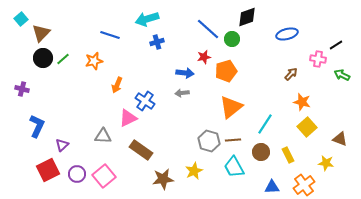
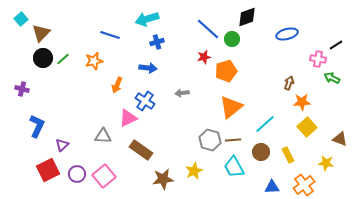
blue arrow at (185, 73): moved 37 px left, 5 px up
brown arrow at (291, 74): moved 2 px left, 9 px down; rotated 24 degrees counterclockwise
green arrow at (342, 75): moved 10 px left, 3 px down
orange star at (302, 102): rotated 18 degrees counterclockwise
cyan line at (265, 124): rotated 15 degrees clockwise
gray hexagon at (209, 141): moved 1 px right, 1 px up
